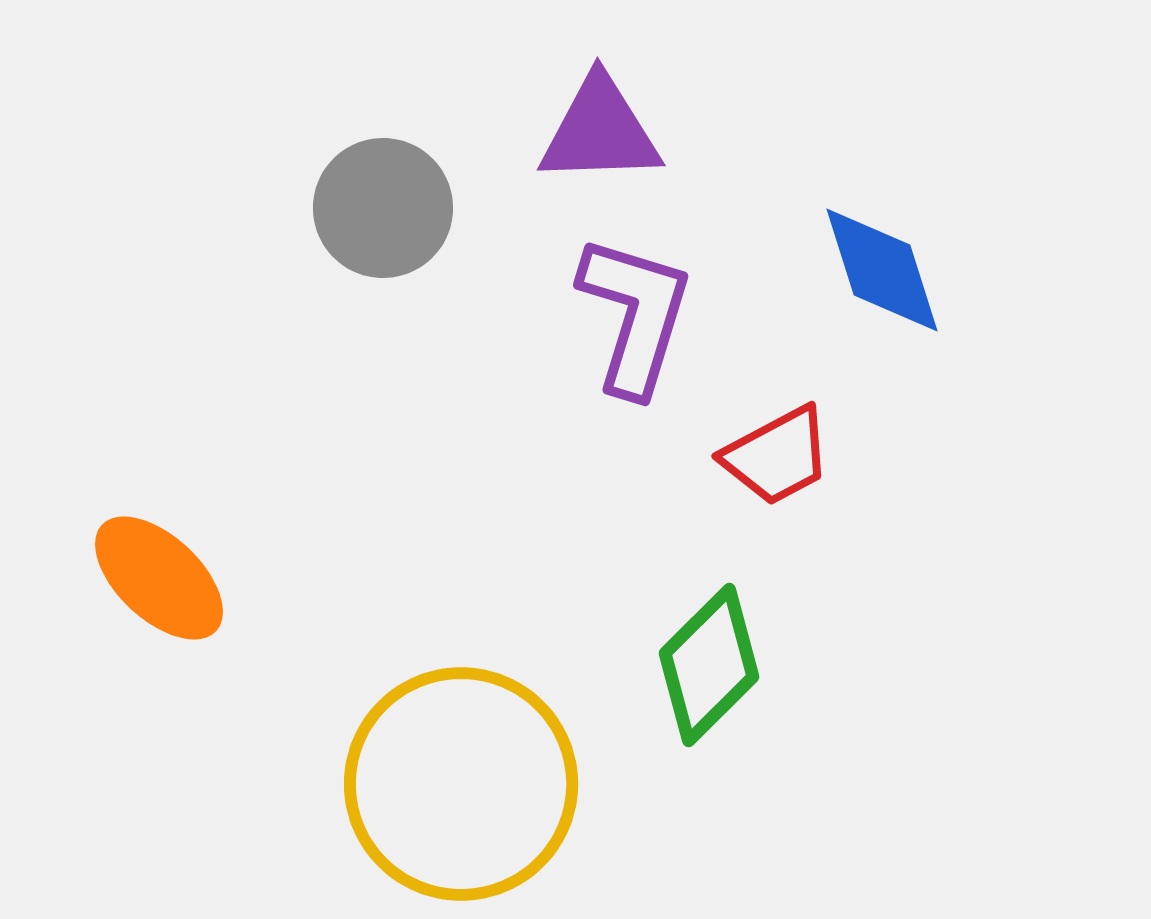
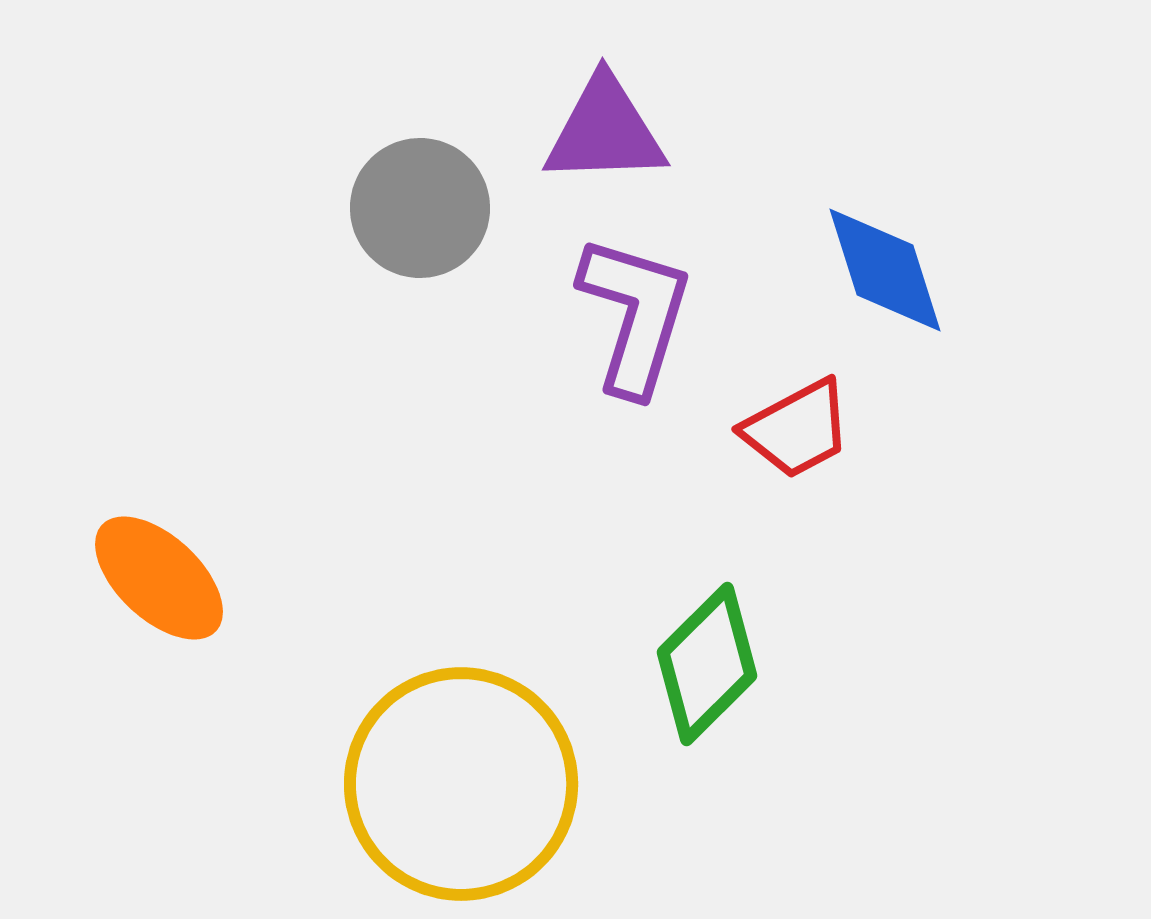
purple triangle: moved 5 px right
gray circle: moved 37 px right
blue diamond: moved 3 px right
red trapezoid: moved 20 px right, 27 px up
green diamond: moved 2 px left, 1 px up
